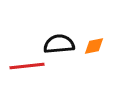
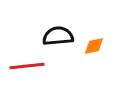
black semicircle: moved 1 px left, 8 px up
